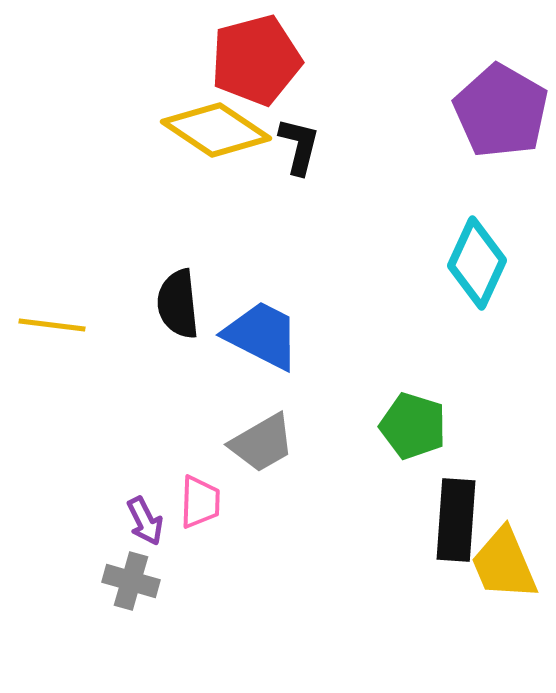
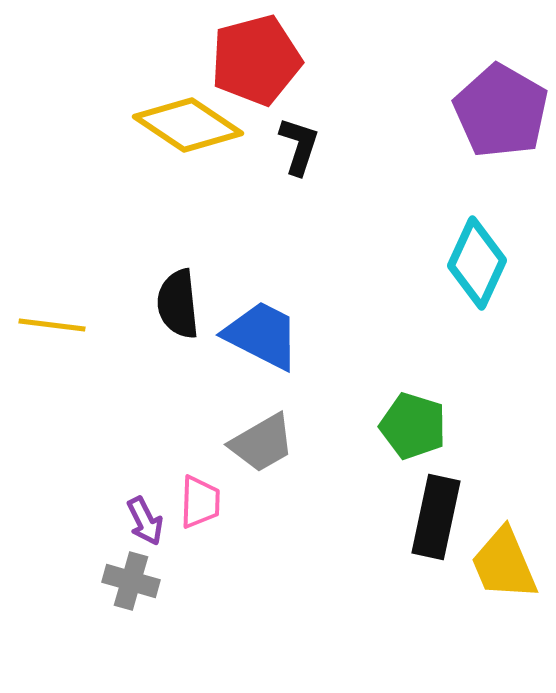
yellow diamond: moved 28 px left, 5 px up
black L-shape: rotated 4 degrees clockwise
black rectangle: moved 20 px left, 3 px up; rotated 8 degrees clockwise
